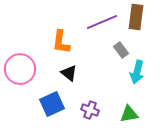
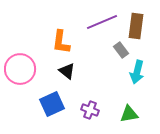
brown rectangle: moved 9 px down
black triangle: moved 2 px left, 2 px up
